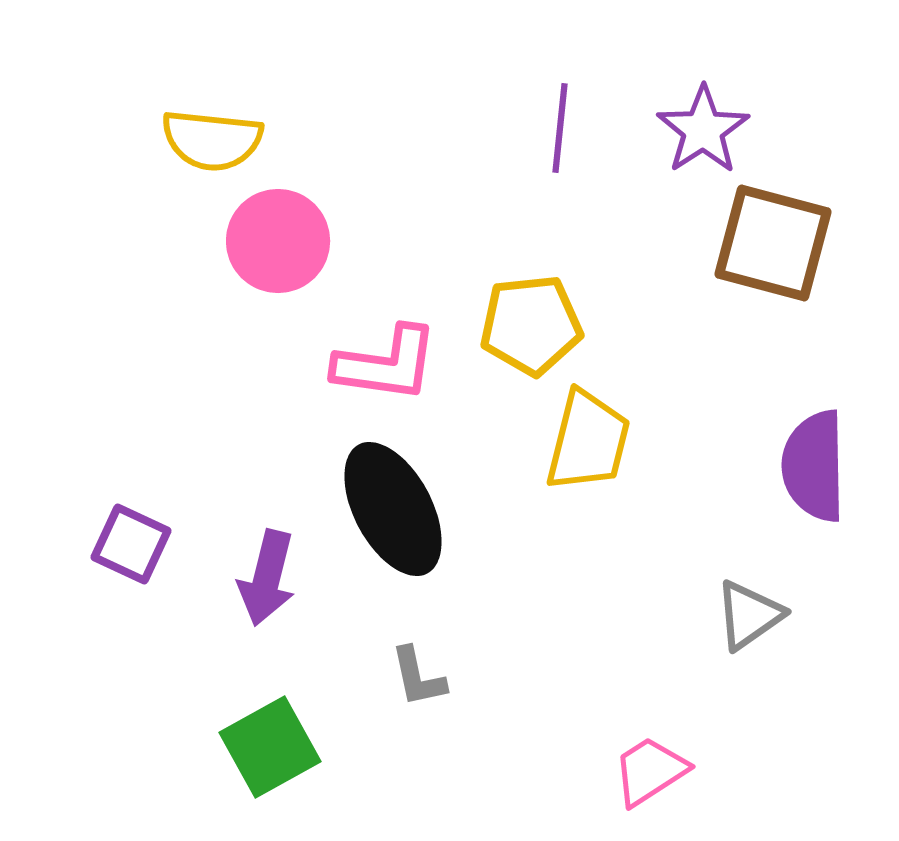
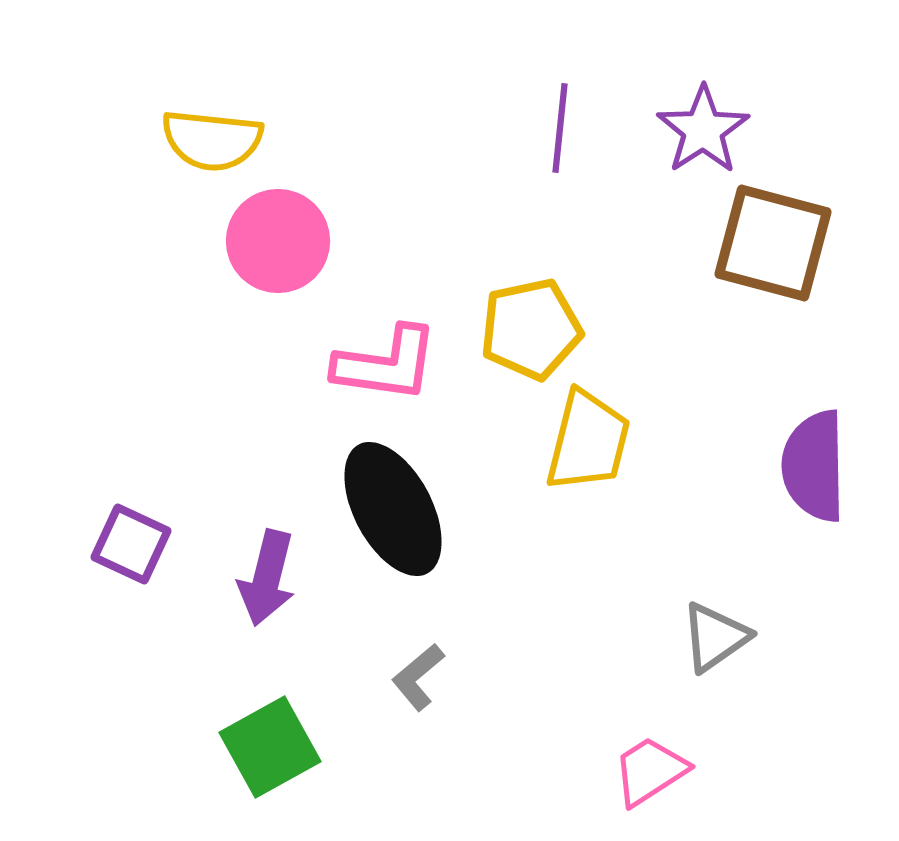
yellow pentagon: moved 4 px down; rotated 6 degrees counterclockwise
gray triangle: moved 34 px left, 22 px down
gray L-shape: rotated 62 degrees clockwise
